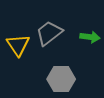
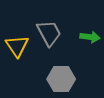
gray trapezoid: rotated 100 degrees clockwise
yellow triangle: moved 1 px left, 1 px down
